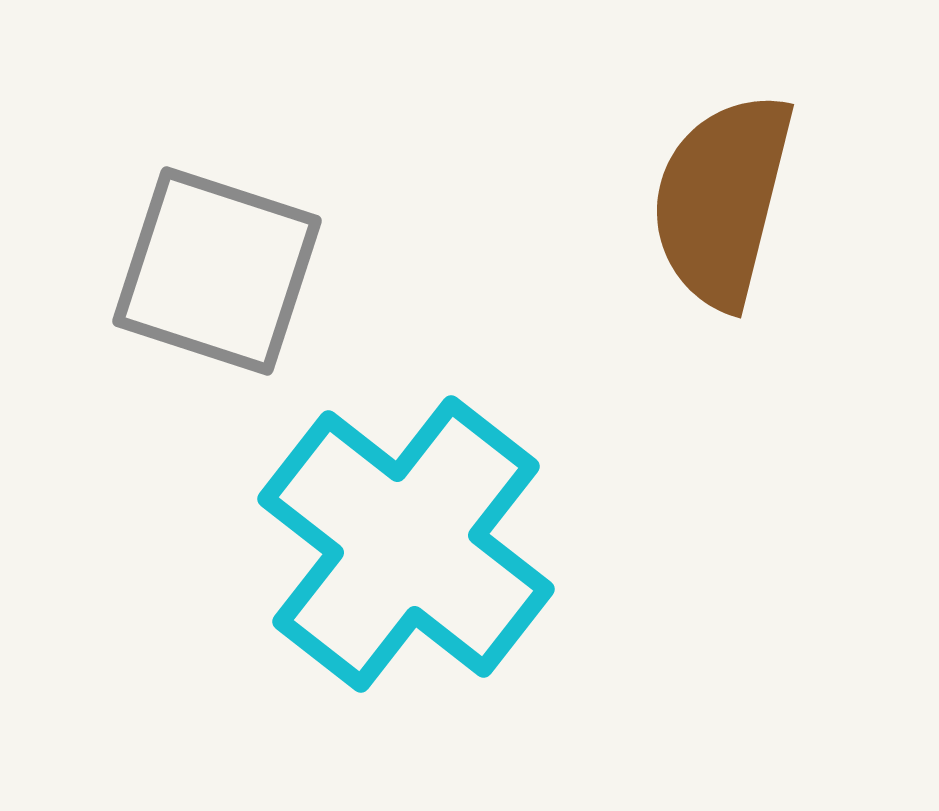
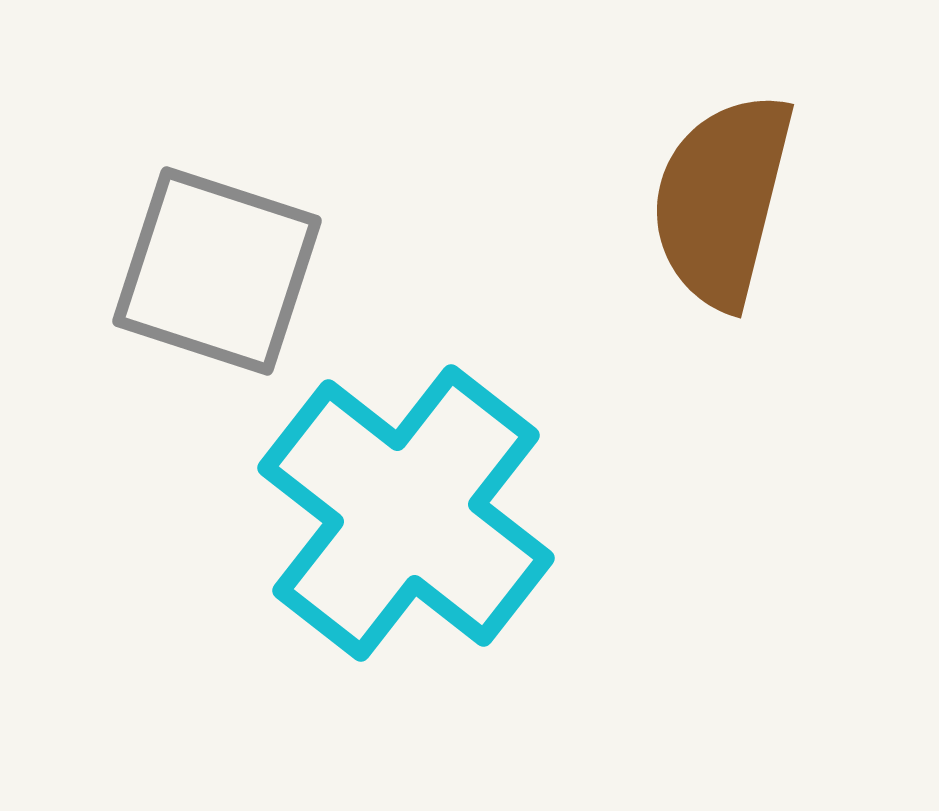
cyan cross: moved 31 px up
